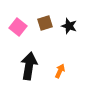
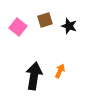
brown square: moved 3 px up
black arrow: moved 5 px right, 10 px down
